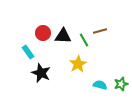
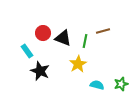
brown line: moved 3 px right
black triangle: moved 2 px down; rotated 18 degrees clockwise
green line: moved 1 px right, 1 px down; rotated 40 degrees clockwise
cyan rectangle: moved 1 px left, 1 px up
black star: moved 1 px left, 2 px up
cyan semicircle: moved 3 px left
